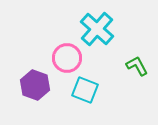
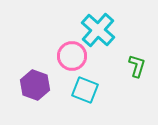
cyan cross: moved 1 px right, 1 px down
pink circle: moved 5 px right, 2 px up
green L-shape: rotated 45 degrees clockwise
